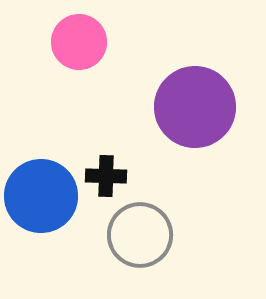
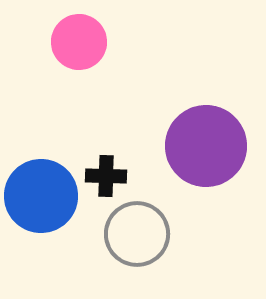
purple circle: moved 11 px right, 39 px down
gray circle: moved 3 px left, 1 px up
